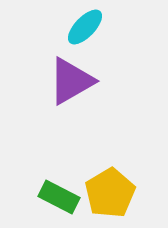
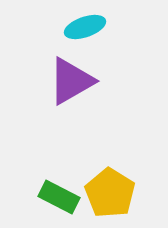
cyan ellipse: rotated 27 degrees clockwise
yellow pentagon: rotated 9 degrees counterclockwise
